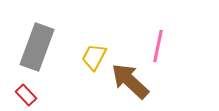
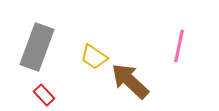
pink line: moved 21 px right
yellow trapezoid: rotated 84 degrees counterclockwise
red rectangle: moved 18 px right
